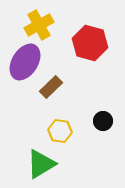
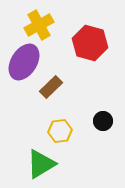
purple ellipse: moved 1 px left
yellow hexagon: rotated 15 degrees counterclockwise
